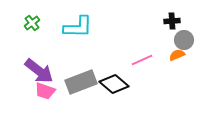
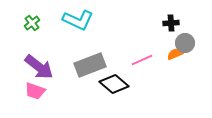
black cross: moved 1 px left, 2 px down
cyan L-shape: moved 7 px up; rotated 24 degrees clockwise
gray circle: moved 1 px right, 3 px down
orange semicircle: moved 2 px left, 1 px up
purple arrow: moved 4 px up
gray rectangle: moved 9 px right, 17 px up
pink trapezoid: moved 10 px left
